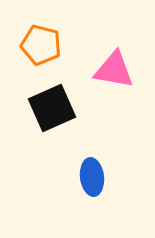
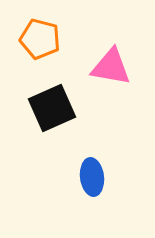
orange pentagon: moved 1 px left, 6 px up
pink triangle: moved 3 px left, 3 px up
